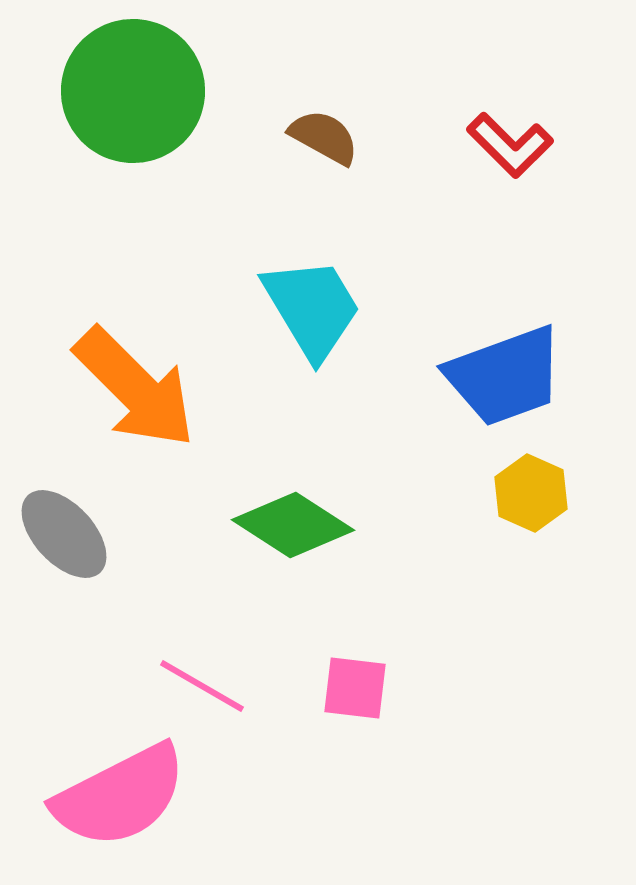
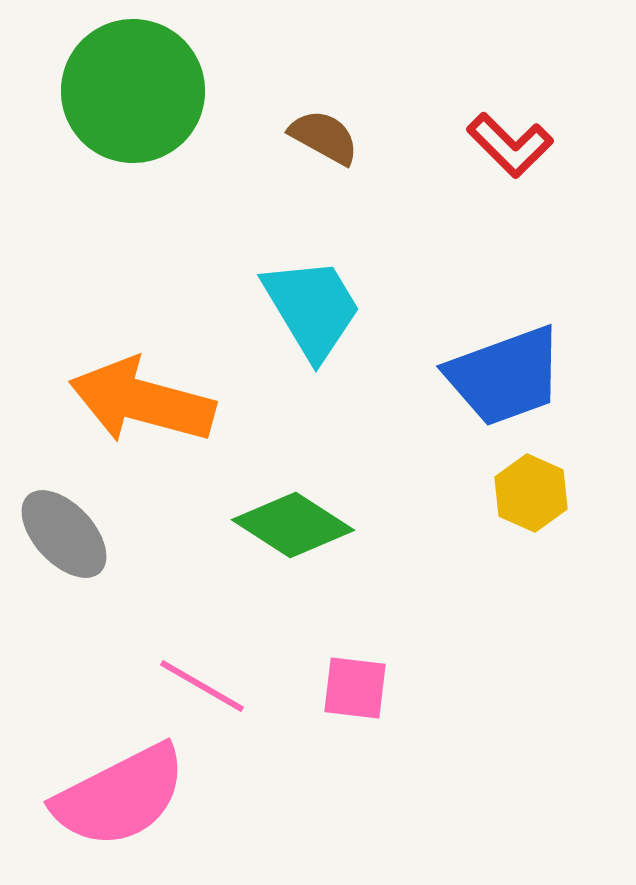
orange arrow: moved 7 px right, 13 px down; rotated 150 degrees clockwise
